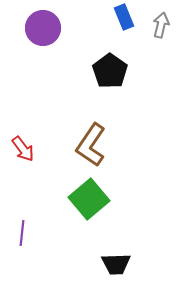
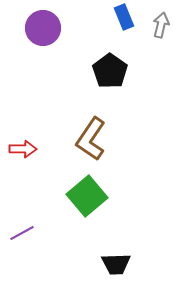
brown L-shape: moved 6 px up
red arrow: rotated 52 degrees counterclockwise
green square: moved 2 px left, 3 px up
purple line: rotated 55 degrees clockwise
